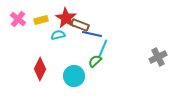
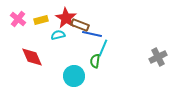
green semicircle: rotated 40 degrees counterclockwise
red diamond: moved 8 px left, 12 px up; rotated 50 degrees counterclockwise
